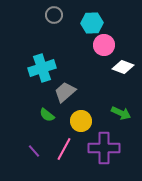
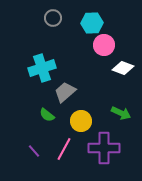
gray circle: moved 1 px left, 3 px down
white diamond: moved 1 px down
